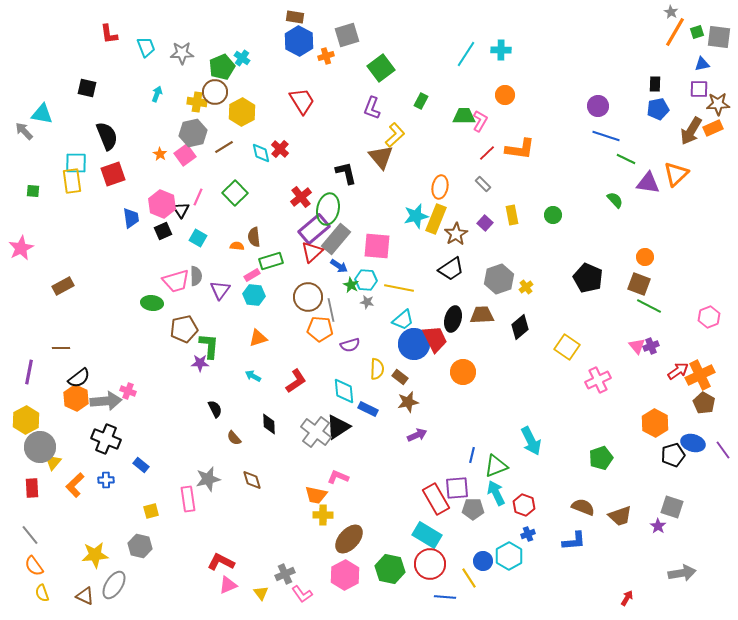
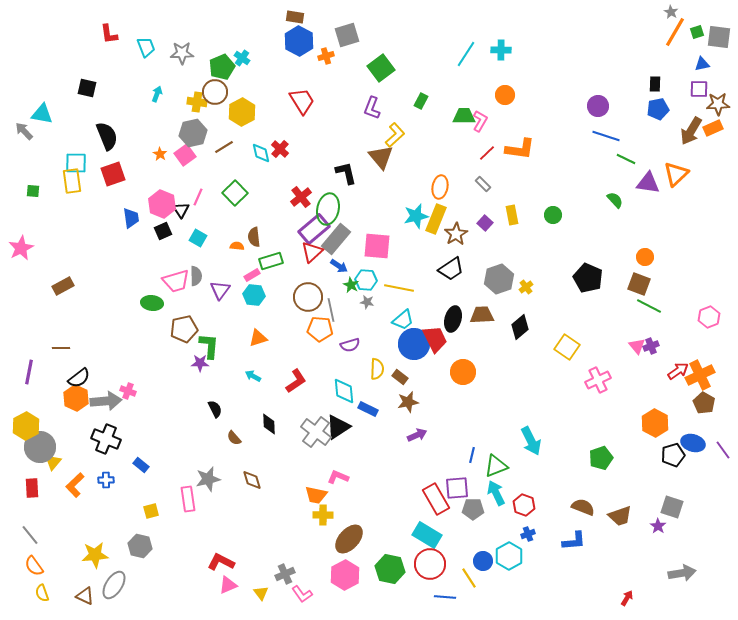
yellow hexagon at (26, 420): moved 6 px down
